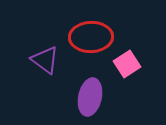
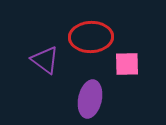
pink square: rotated 32 degrees clockwise
purple ellipse: moved 2 px down
